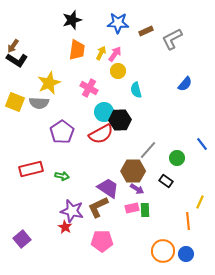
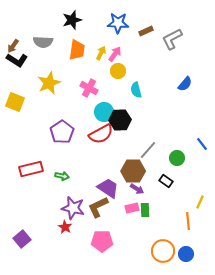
gray semicircle: moved 4 px right, 61 px up
purple star: moved 1 px right, 3 px up
